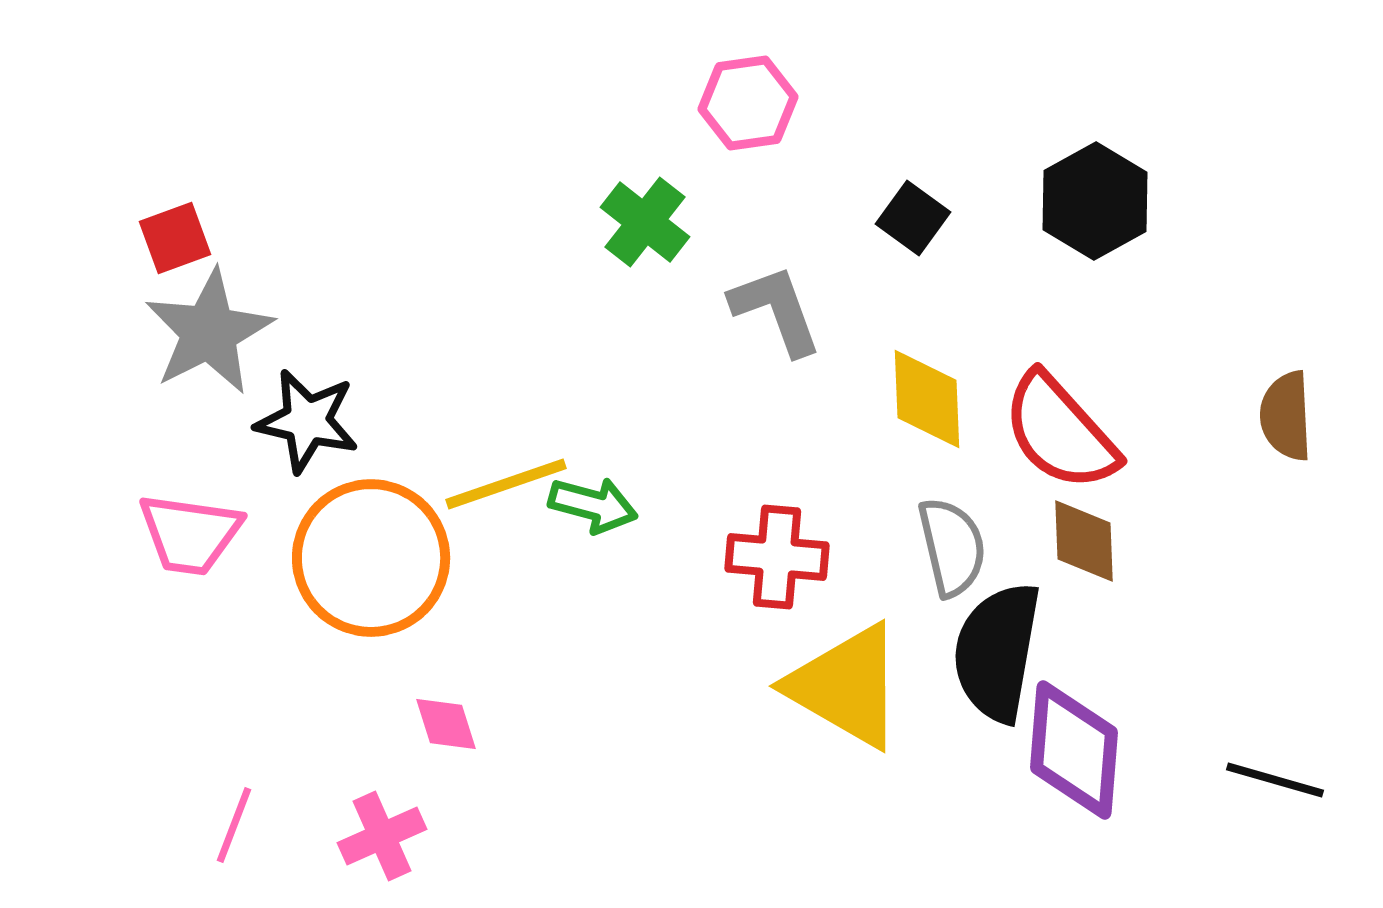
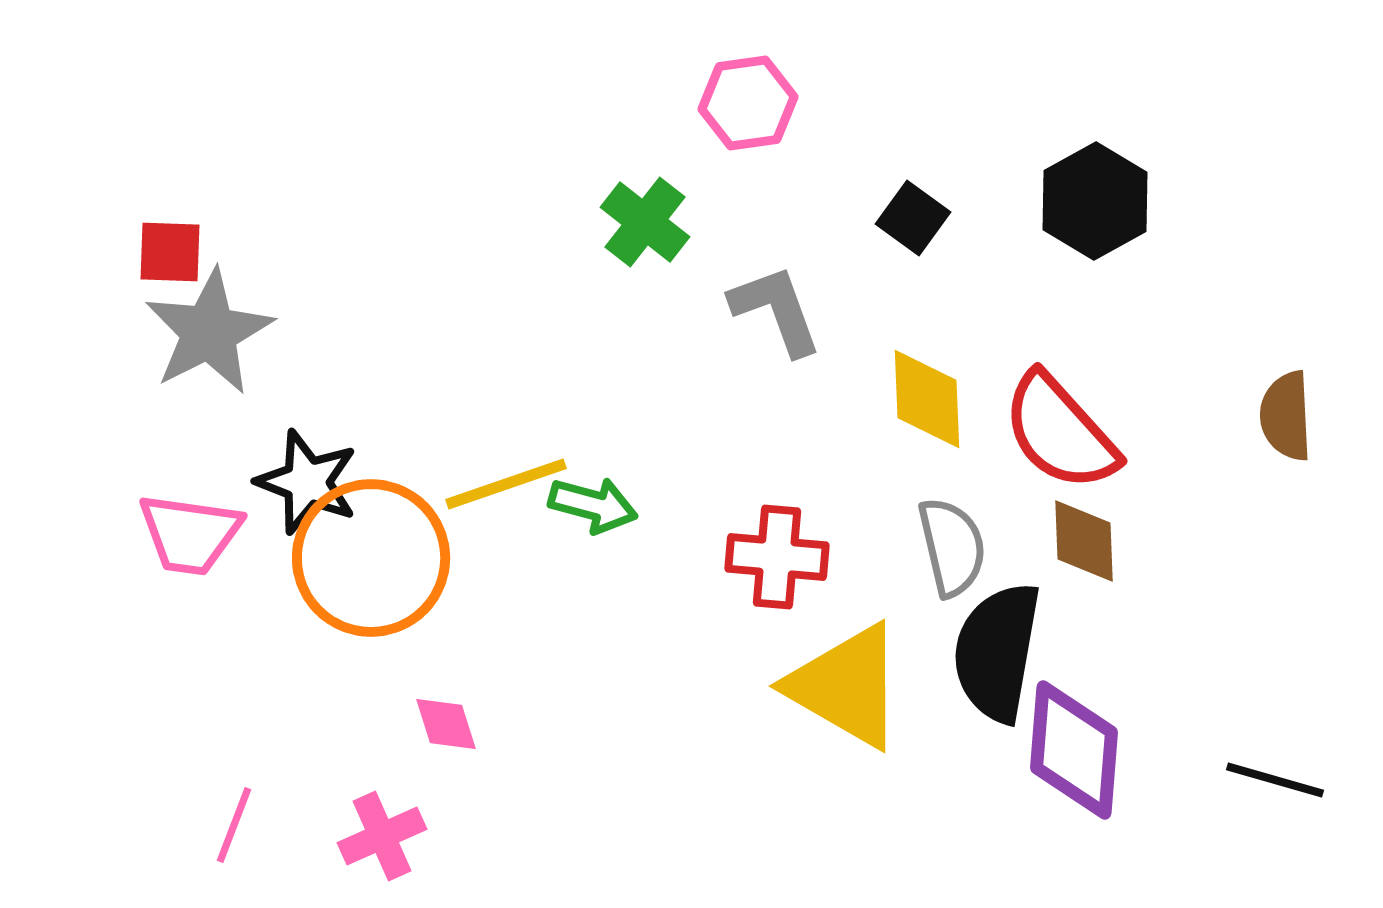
red square: moved 5 px left, 14 px down; rotated 22 degrees clockwise
black star: moved 61 px down; rotated 8 degrees clockwise
